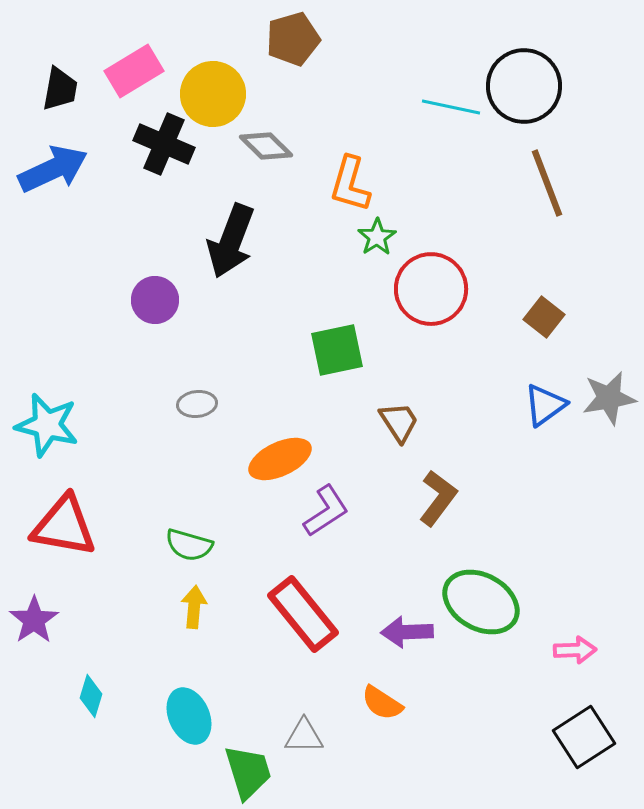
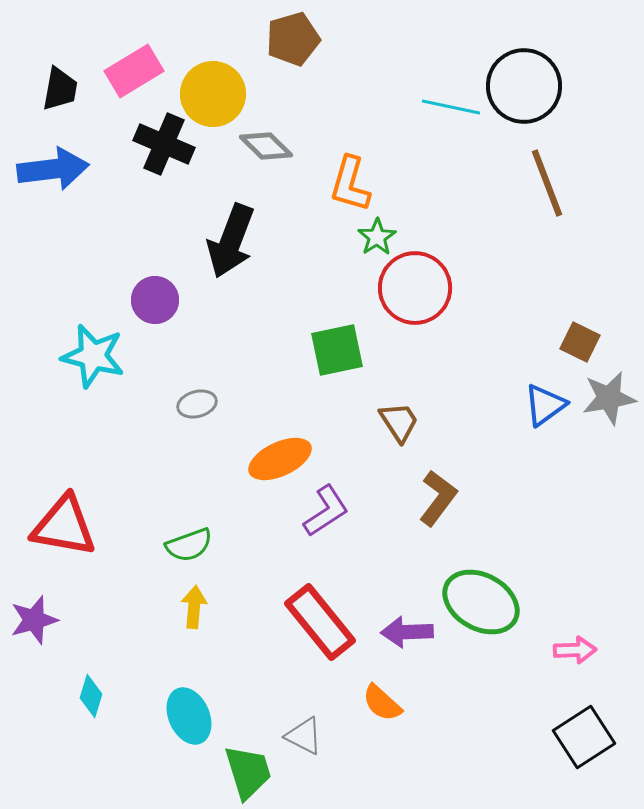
blue arrow: rotated 18 degrees clockwise
red circle: moved 16 px left, 1 px up
brown square: moved 36 px right, 25 px down; rotated 12 degrees counterclockwise
gray ellipse: rotated 9 degrees counterclockwise
cyan star: moved 46 px right, 69 px up
green semicircle: rotated 36 degrees counterclockwise
red rectangle: moved 17 px right, 8 px down
purple star: rotated 18 degrees clockwise
orange semicircle: rotated 9 degrees clockwise
gray triangle: rotated 27 degrees clockwise
